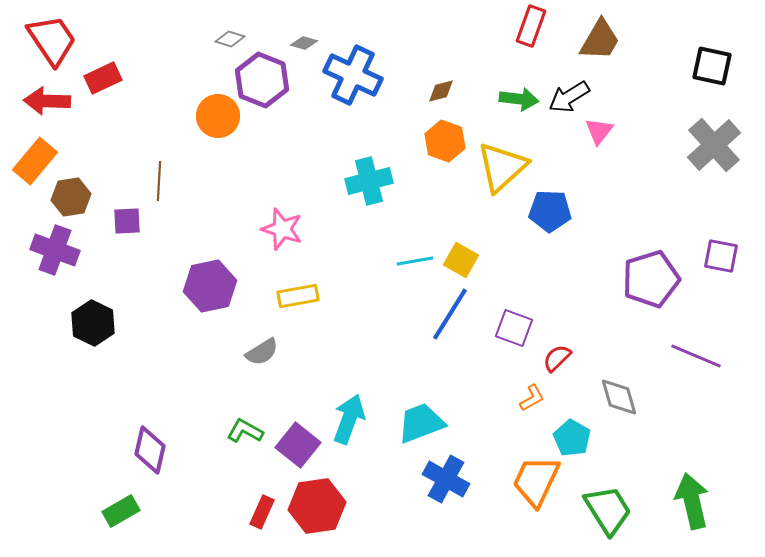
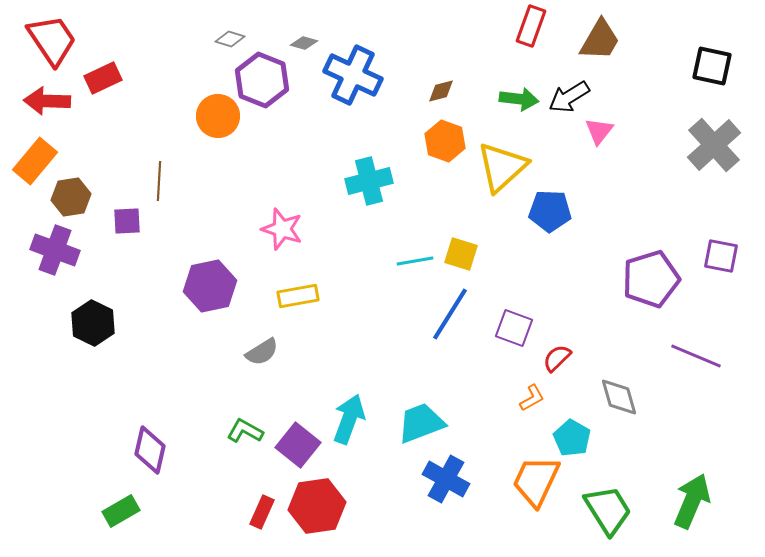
yellow square at (461, 260): moved 6 px up; rotated 12 degrees counterclockwise
green arrow at (692, 501): rotated 36 degrees clockwise
